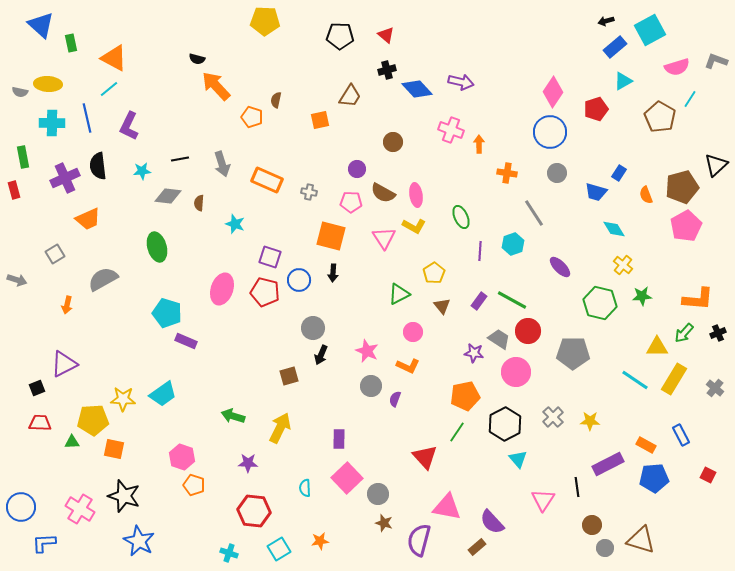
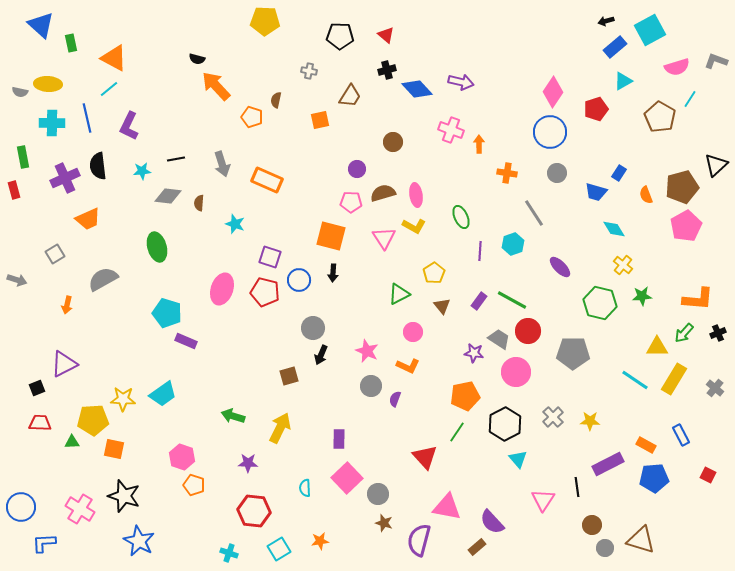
black line at (180, 159): moved 4 px left
gray cross at (309, 192): moved 121 px up
brown semicircle at (383, 193): rotated 135 degrees clockwise
